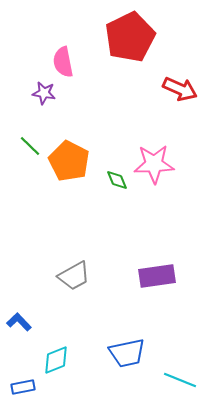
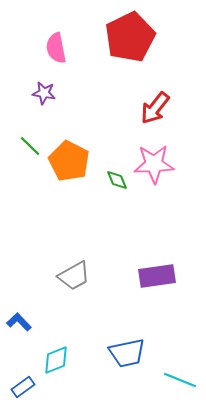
pink semicircle: moved 7 px left, 14 px up
red arrow: moved 25 px left, 19 px down; rotated 104 degrees clockwise
blue rectangle: rotated 25 degrees counterclockwise
